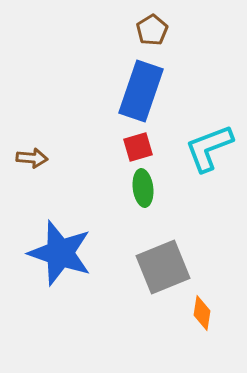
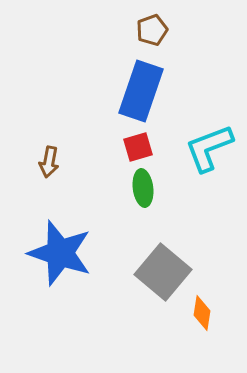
brown pentagon: rotated 12 degrees clockwise
brown arrow: moved 17 px right, 4 px down; rotated 96 degrees clockwise
gray square: moved 5 px down; rotated 28 degrees counterclockwise
